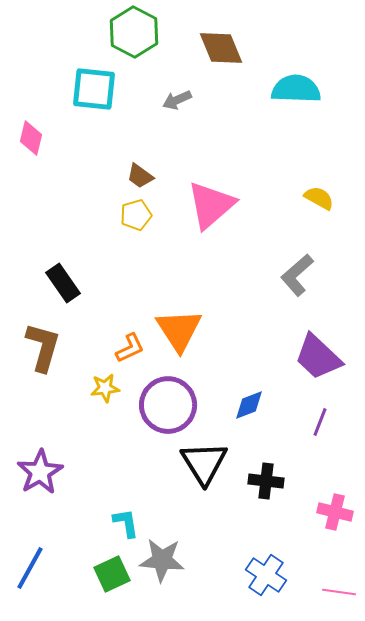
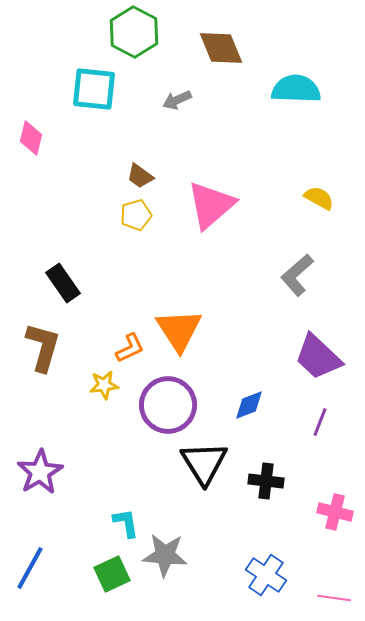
yellow star: moved 1 px left, 3 px up
gray star: moved 3 px right, 5 px up
pink line: moved 5 px left, 6 px down
